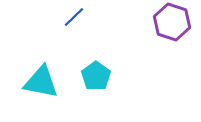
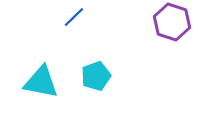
cyan pentagon: rotated 16 degrees clockwise
